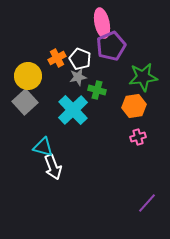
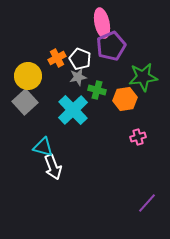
orange hexagon: moved 9 px left, 7 px up
